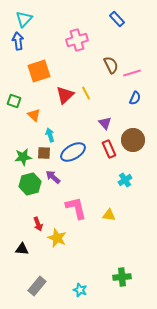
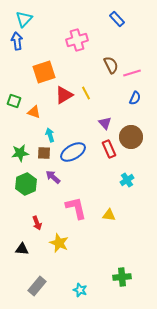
blue arrow: moved 1 px left
orange square: moved 5 px right, 1 px down
red triangle: moved 1 px left; rotated 12 degrees clockwise
orange triangle: moved 3 px up; rotated 24 degrees counterclockwise
brown circle: moved 2 px left, 3 px up
green star: moved 3 px left, 4 px up
cyan cross: moved 2 px right
green hexagon: moved 4 px left; rotated 10 degrees counterclockwise
red arrow: moved 1 px left, 1 px up
yellow star: moved 2 px right, 5 px down
